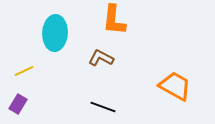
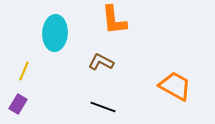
orange L-shape: rotated 12 degrees counterclockwise
brown L-shape: moved 4 px down
yellow line: rotated 42 degrees counterclockwise
